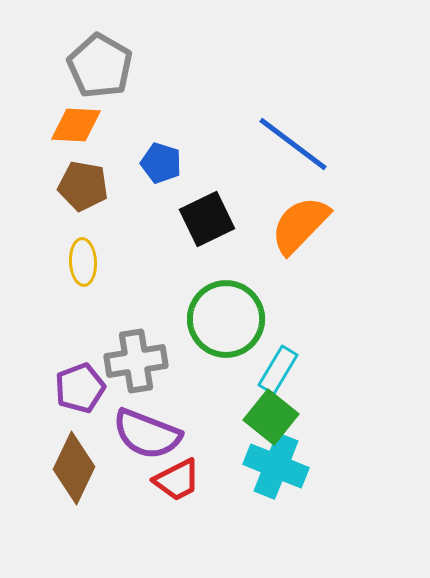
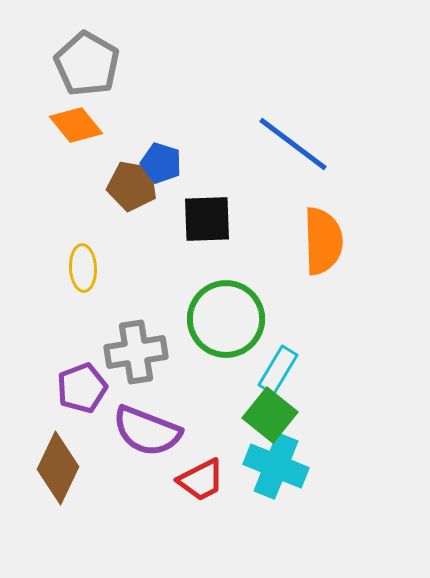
gray pentagon: moved 13 px left, 2 px up
orange diamond: rotated 48 degrees clockwise
brown pentagon: moved 49 px right
black square: rotated 24 degrees clockwise
orange semicircle: moved 23 px right, 16 px down; rotated 134 degrees clockwise
yellow ellipse: moved 6 px down
gray cross: moved 9 px up
purple pentagon: moved 2 px right
green square: moved 1 px left, 2 px up
purple semicircle: moved 3 px up
brown diamond: moved 16 px left
red trapezoid: moved 24 px right
